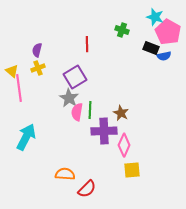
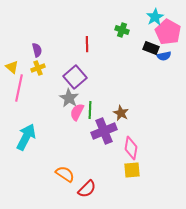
cyan star: rotated 24 degrees clockwise
purple semicircle: rotated 152 degrees clockwise
yellow triangle: moved 4 px up
purple square: rotated 10 degrees counterclockwise
pink line: rotated 20 degrees clockwise
pink semicircle: rotated 18 degrees clockwise
purple cross: rotated 20 degrees counterclockwise
pink diamond: moved 7 px right, 3 px down; rotated 15 degrees counterclockwise
orange semicircle: rotated 30 degrees clockwise
